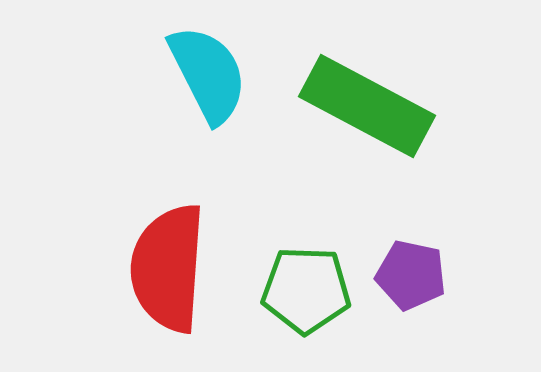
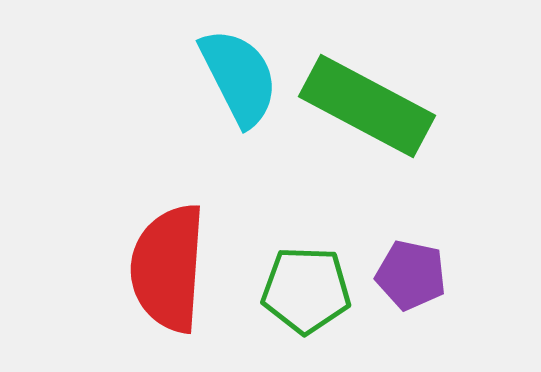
cyan semicircle: moved 31 px right, 3 px down
